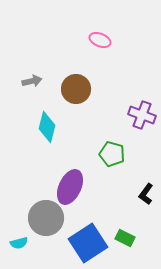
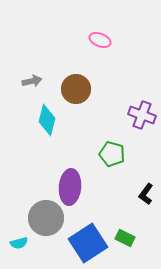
cyan diamond: moved 7 px up
purple ellipse: rotated 20 degrees counterclockwise
